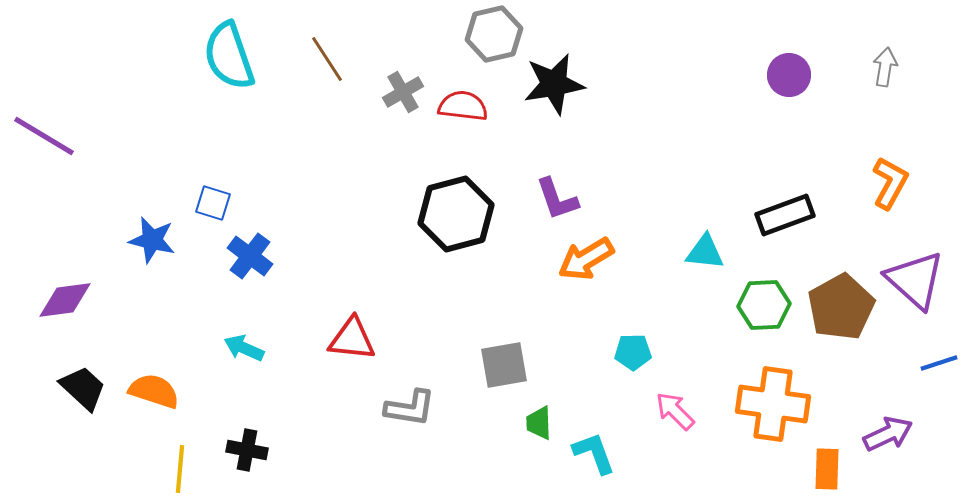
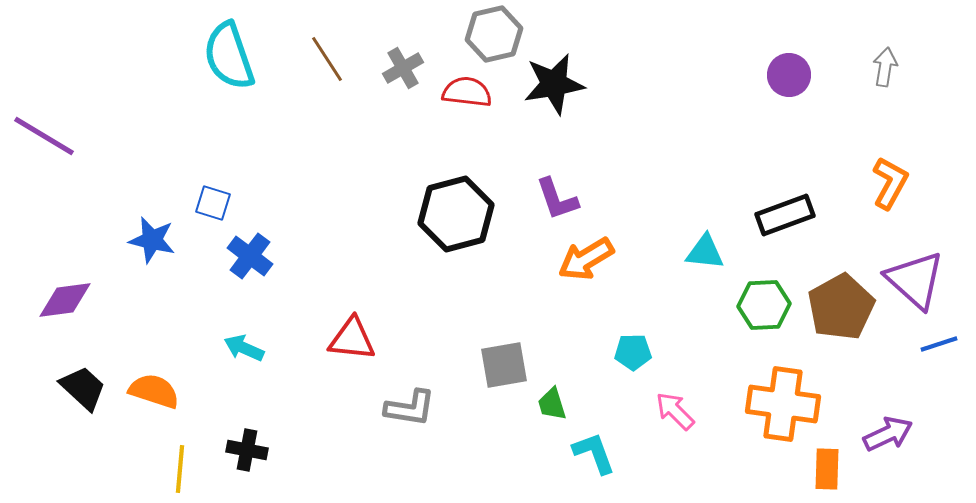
gray cross: moved 24 px up
red semicircle: moved 4 px right, 14 px up
blue line: moved 19 px up
orange cross: moved 10 px right
green trapezoid: moved 13 px right, 19 px up; rotated 15 degrees counterclockwise
